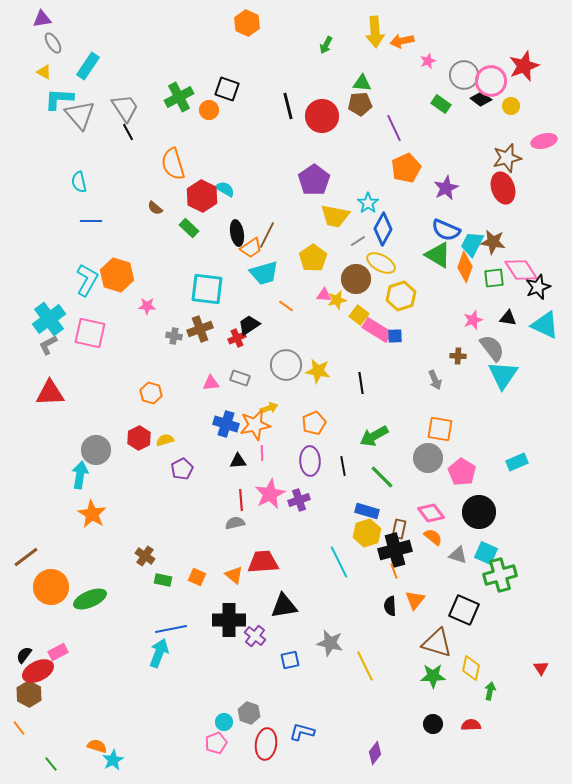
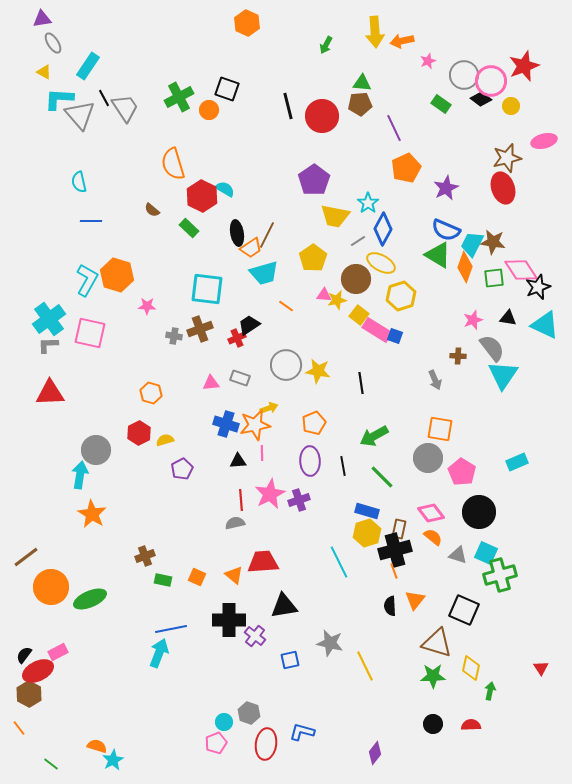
black line at (128, 132): moved 24 px left, 34 px up
brown semicircle at (155, 208): moved 3 px left, 2 px down
blue square at (395, 336): rotated 21 degrees clockwise
gray L-shape at (48, 345): rotated 25 degrees clockwise
red hexagon at (139, 438): moved 5 px up
brown cross at (145, 556): rotated 36 degrees clockwise
green line at (51, 764): rotated 14 degrees counterclockwise
